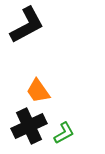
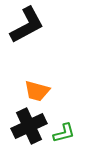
orange trapezoid: moved 1 px left; rotated 40 degrees counterclockwise
green L-shape: rotated 15 degrees clockwise
